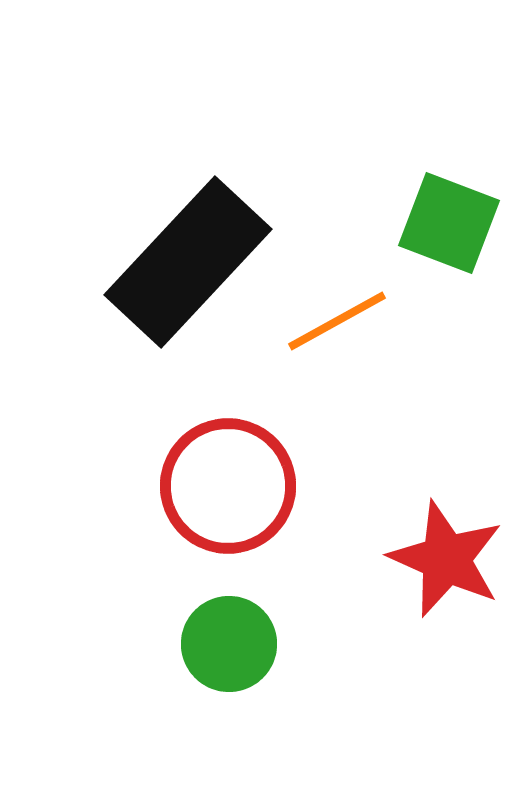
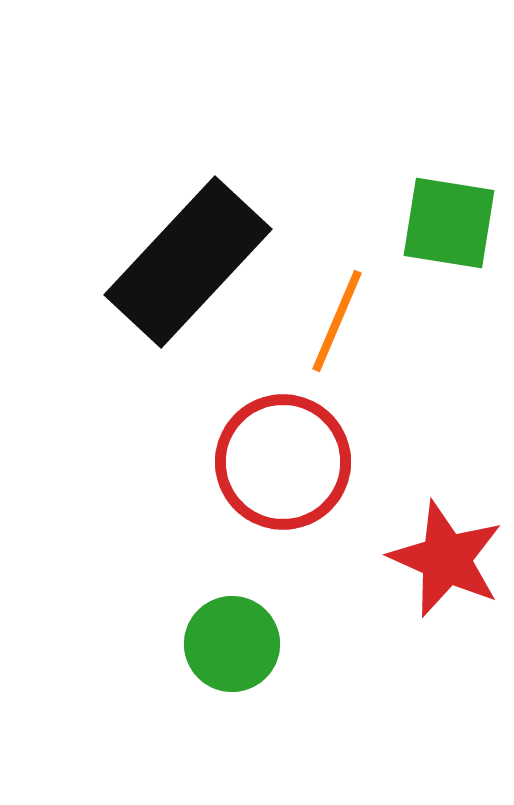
green square: rotated 12 degrees counterclockwise
orange line: rotated 38 degrees counterclockwise
red circle: moved 55 px right, 24 px up
green circle: moved 3 px right
